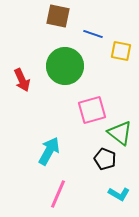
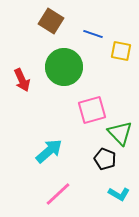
brown square: moved 7 px left, 5 px down; rotated 20 degrees clockwise
green circle: moved 1 px left, 1 px down
green triangle: rotated 8 degrees clockwise
cyan arrow: rotated 20 degrees clockwise
pink line: rotated 24 degrees clockwise
